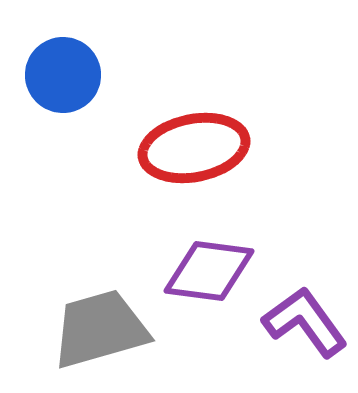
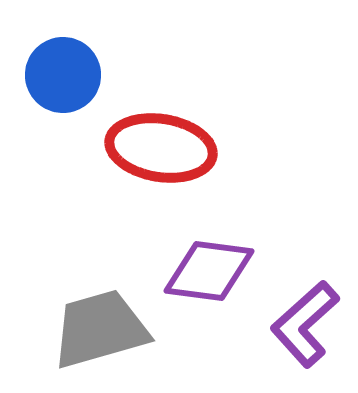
red ellipse: moved 33 px left; rotated 20 degrees clockwise
purple L-shape: moved 2 px down; rotated 96 degrees counterclockwise
